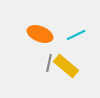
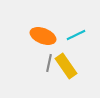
orange ellipse: moved 3 px right, 2 px down
yellow rectangle: rotated 15 degrees clockwise
